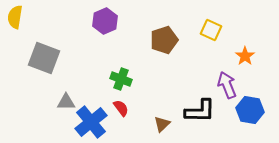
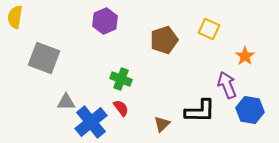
yellow square: moved 2 px left, 1 px up
